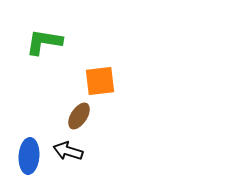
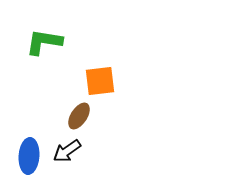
black arrow: moved 1 px left; rotated 52 degrees counterclockwise
